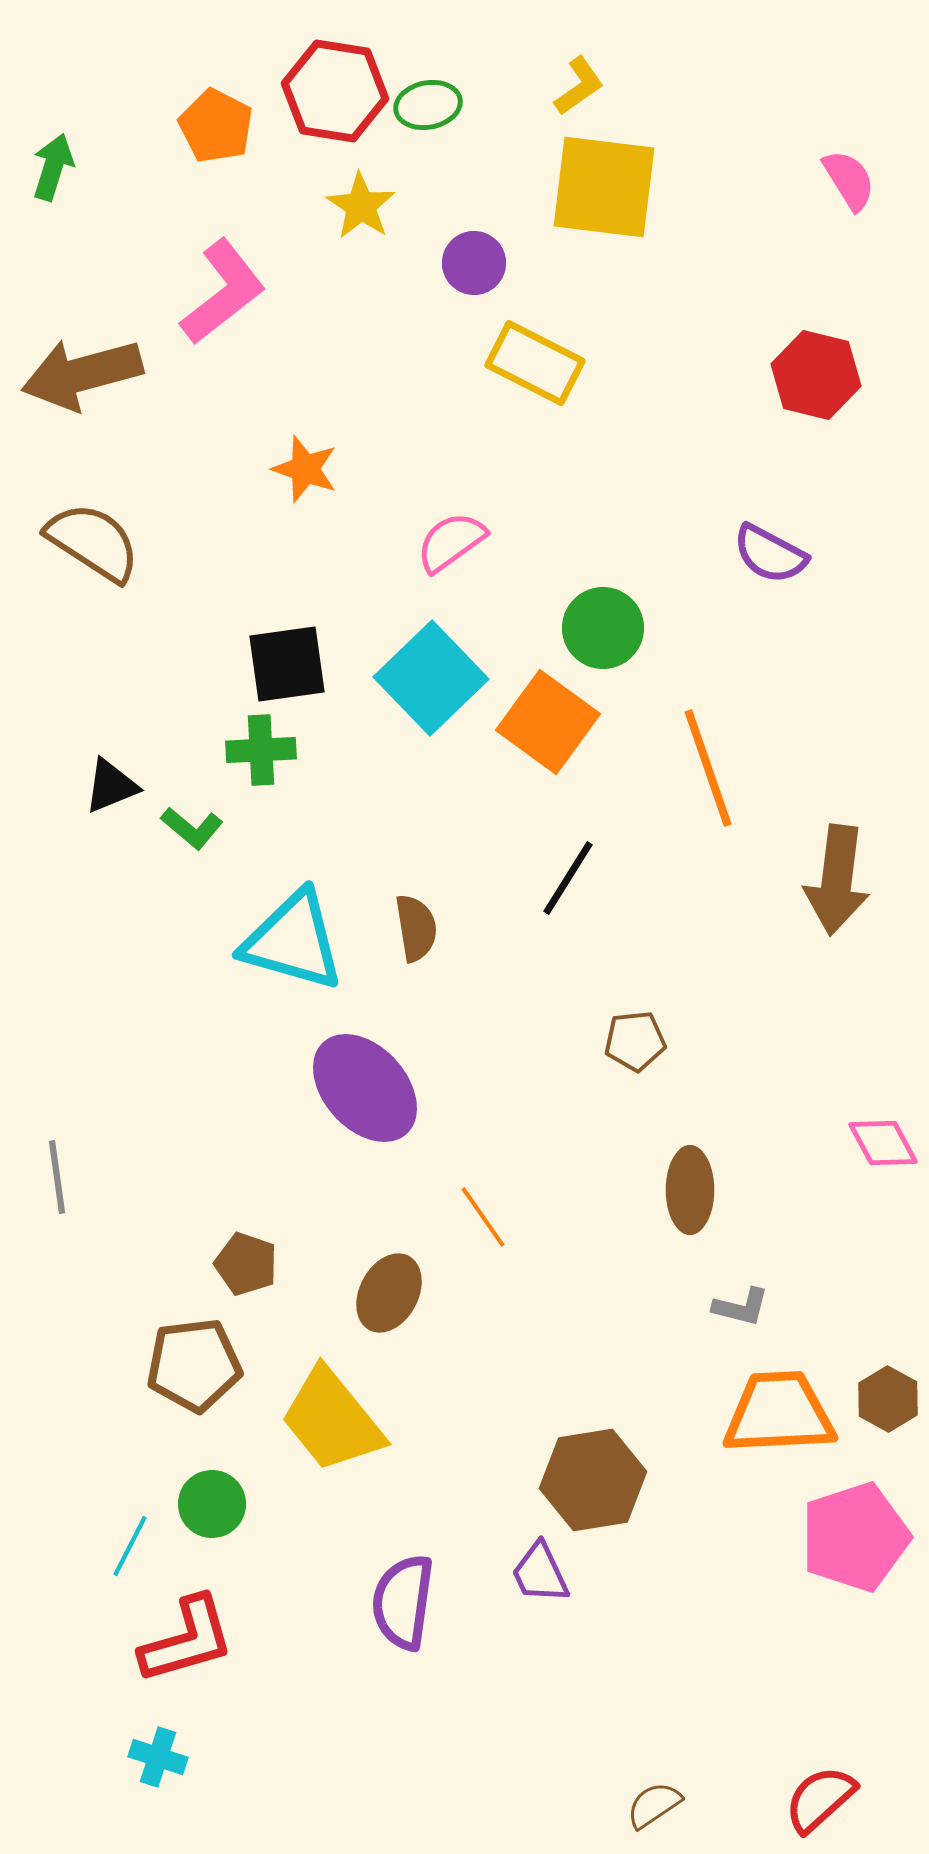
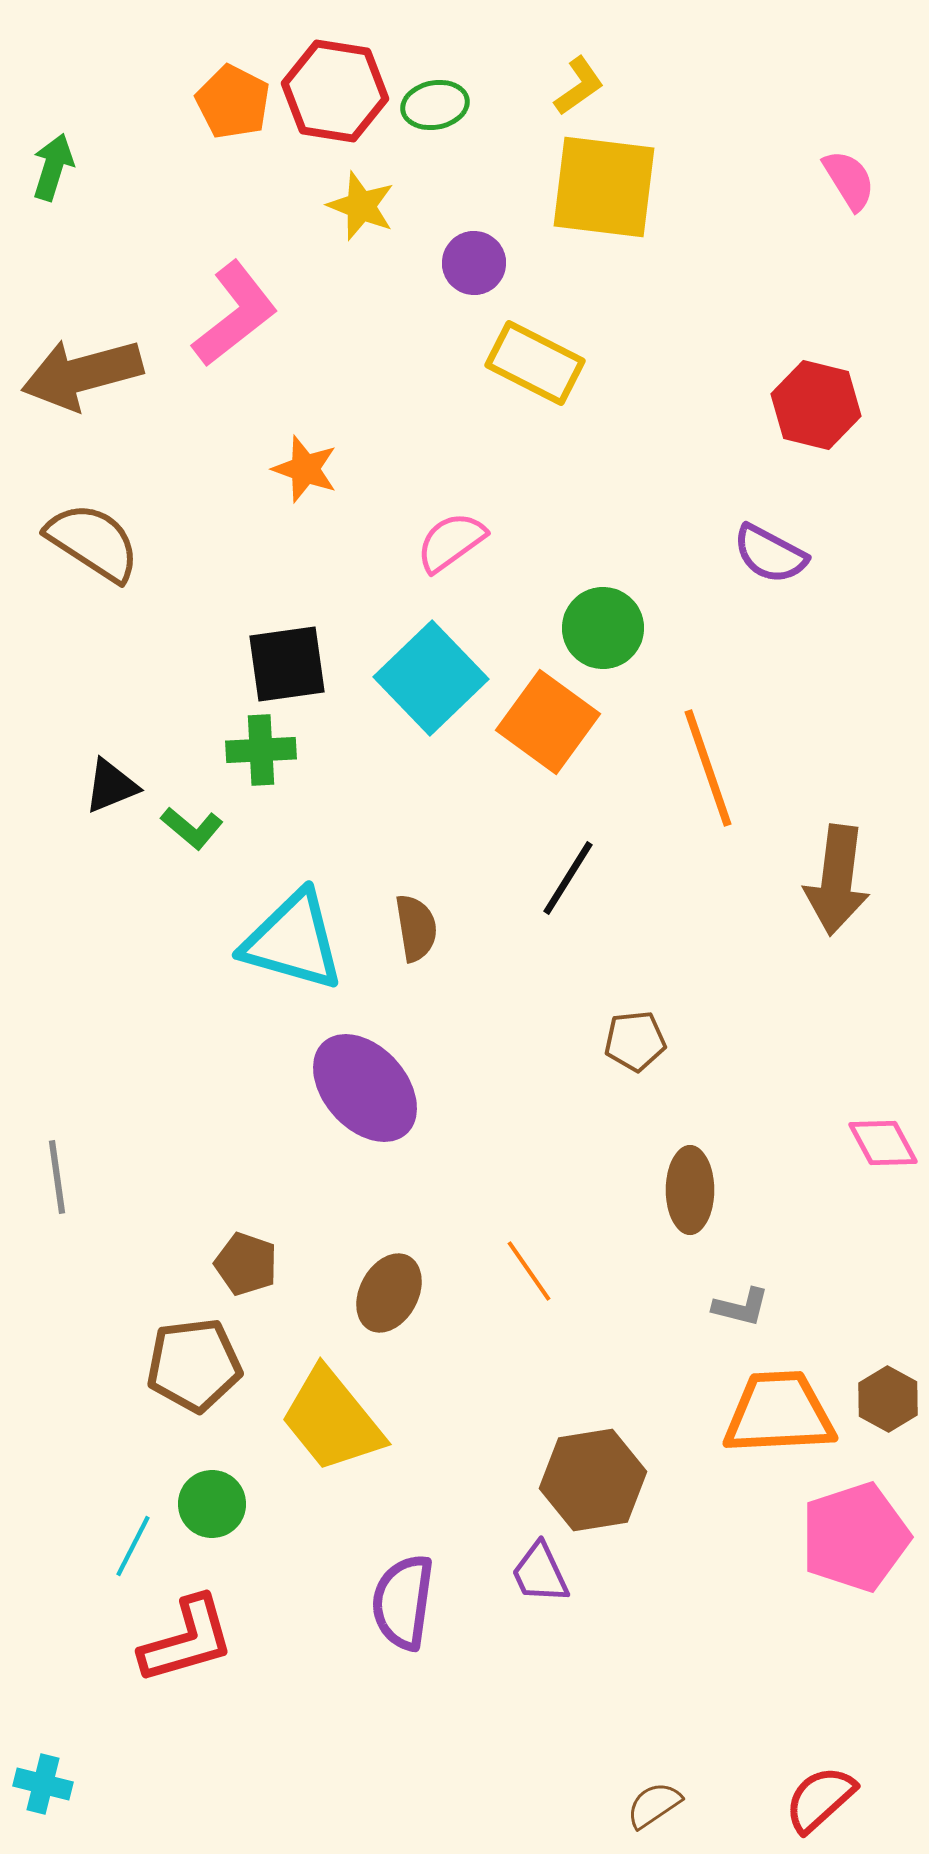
green ellipse at (428, 105): moved 7 px right
orange pentagon at (216, 126): moved 17 px right, 24 px up
yellow star at (361, 206): rotated 12 degrees counterclockwise
pink L-shape at (223, 292): moved 12 px right, 22 px down
red hexagon at (816, 375): moved 30 px down
orange line at (483, 1217): moved 46 px right, 54 px down
cyan line at (130, 1546): moved 3 px right
cyan cross at (158, 1757): moved 115 px left, 27 px down; rotated 4 degrees counterclockwise
